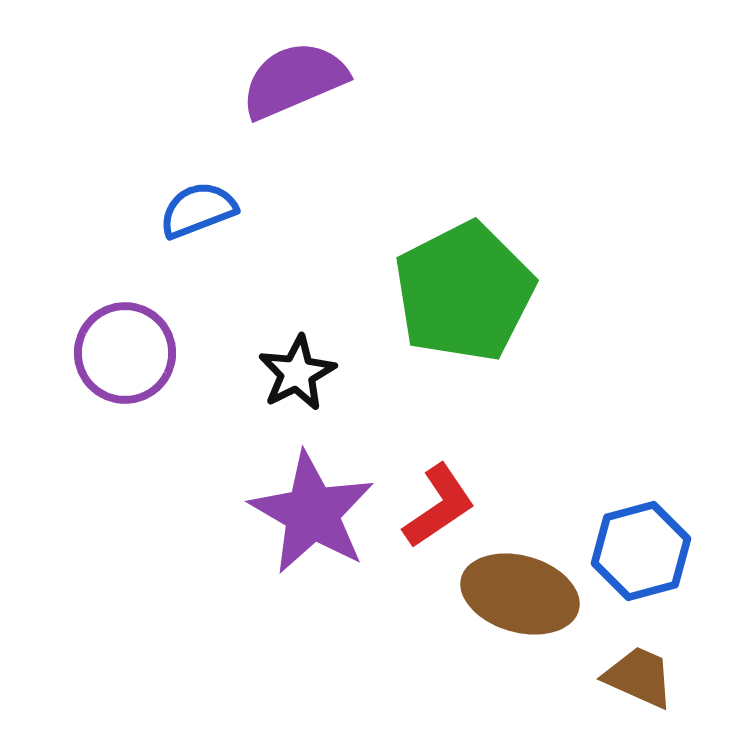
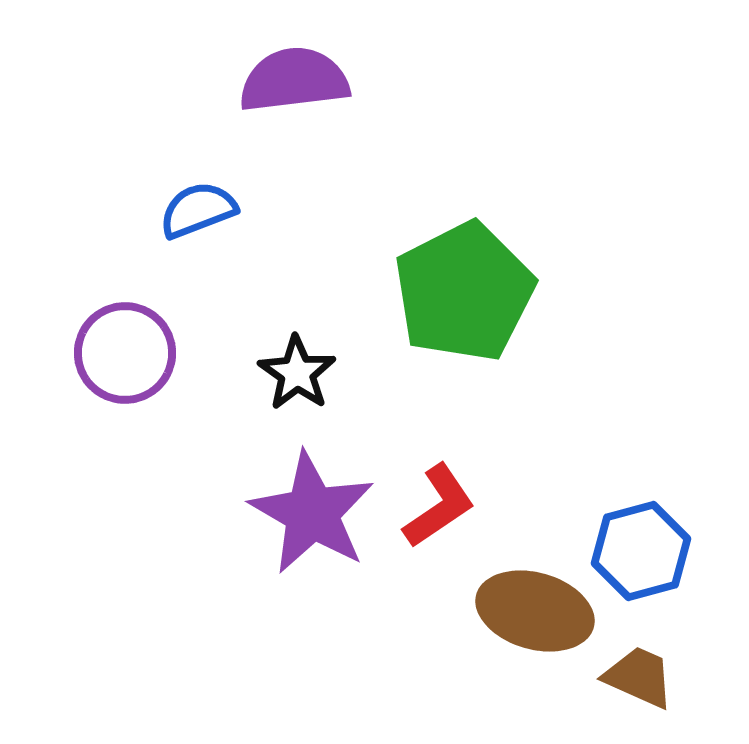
purple semicircle: rotated 16 degrees clockwise
black star: rotated 10 degrees counterclockwise
brown ellipse: moved 15 px right, 17 px down
